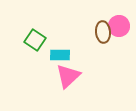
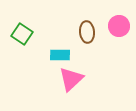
brown ellipse: moved 16 px left
green square: moved 13 px left, 6 px up
pink triangle: moved 3 px right, 3 px down
